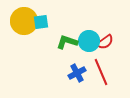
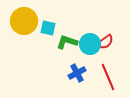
cyan square: moved 7 px right, 6 px down; rotated 21 degrees clockwise
cyan circle: moved 1 px right, 3 px down
red line: moved 7 px right, 5 px down
